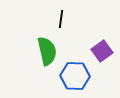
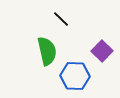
black line: rotated 54 degrees counterclockwise
purple square: rotated 10 degrees counterclockwise
